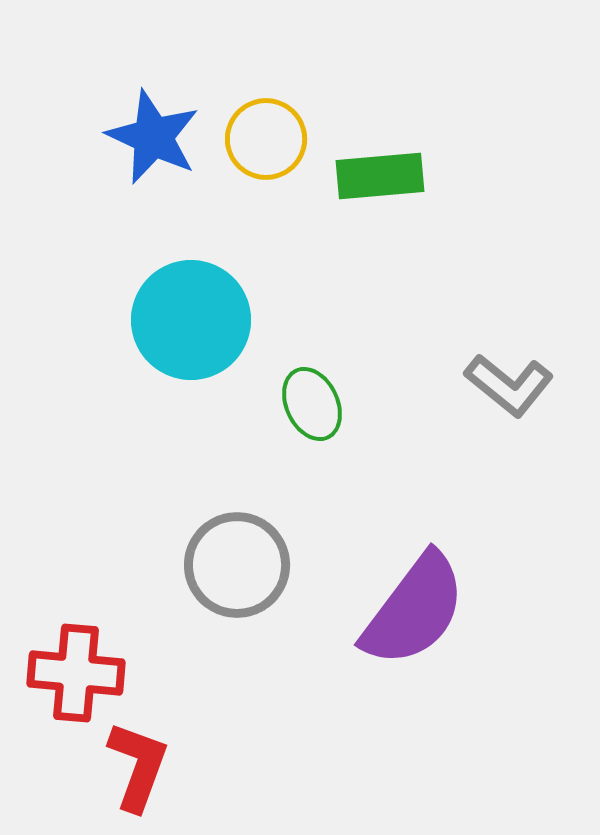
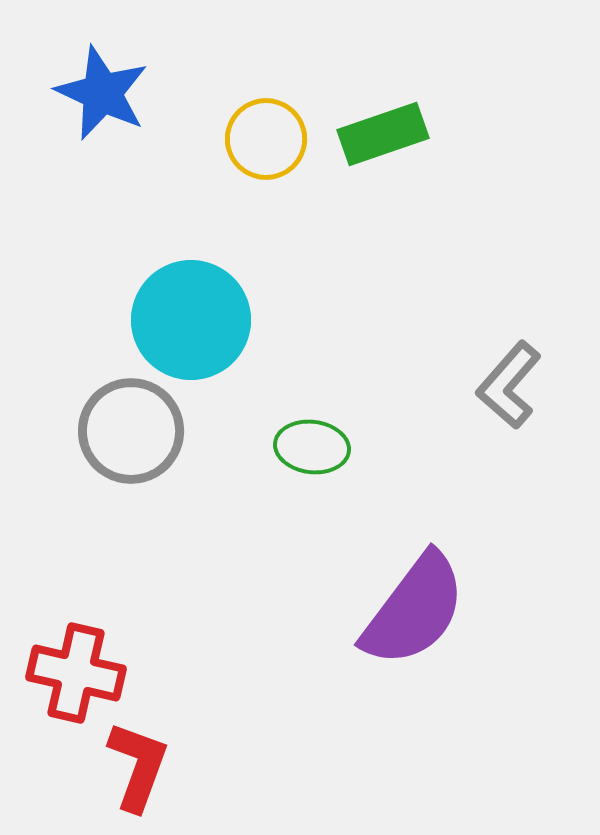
blue star: moved 51 px left, 44 px up
green rectangle: moved 3 px right, 42 px up; rotated 14 degrees counterclockwise
gray L-shape: rotated 92 degrees clockwise
green ellipse: moved 43 px down; rotated 58 degrees counterclockwise
gray circle: moved 106 px left, 134 px up
red cross: rotated 8 degrees clockwise
